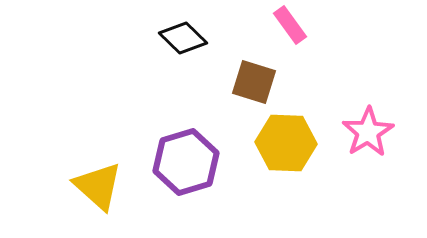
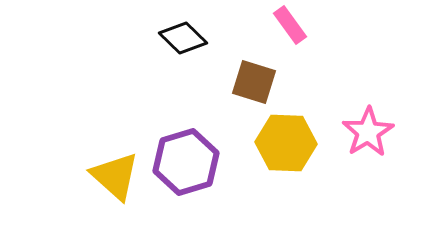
yellow triangle: moved 17 px right, 10 px up
